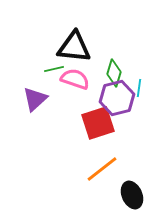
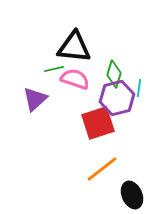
green diamond: moved 1 px down
